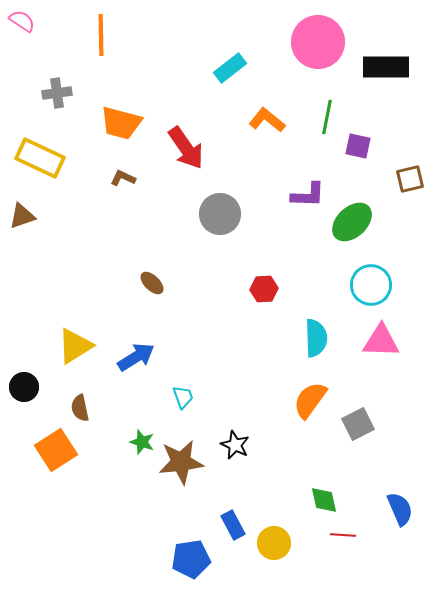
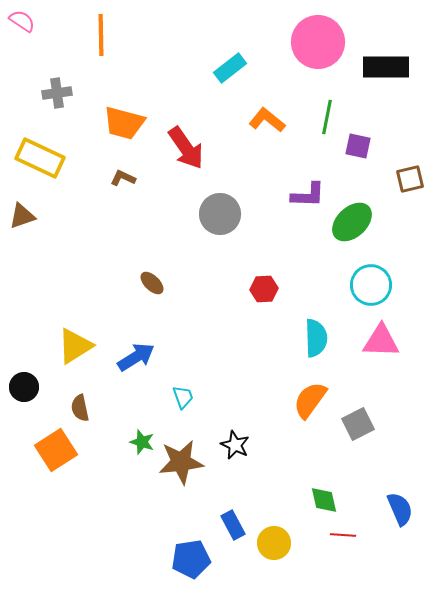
orange trapezoid: moved 3 px right
